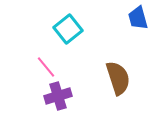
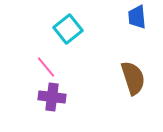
blue trapezoid: moved 1 px left, 1 px up; rotated 10 degrees clockwise
brown semicircle: moved 15 px right
purple cross: moved 6 px left, 1 px down; rotated 24 degrees clockwise
